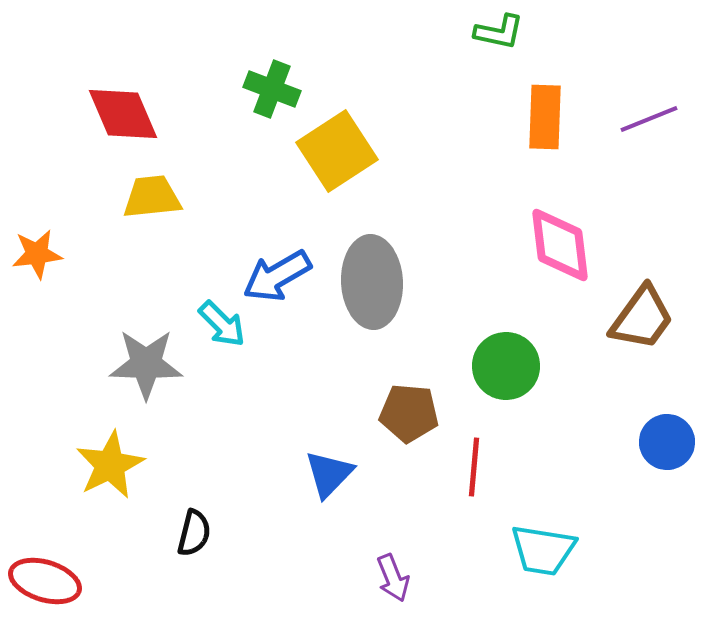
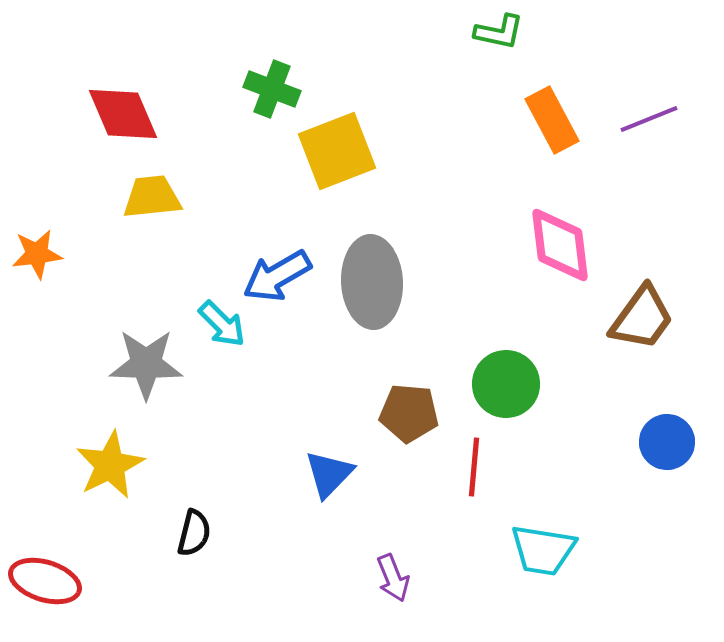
orange rectangle: moved 7 px right, 3 px down; rotated 30 degrees counterclockwise
yellow square: rotated 12 degrees clockwise
green circle: moved 18 px down
